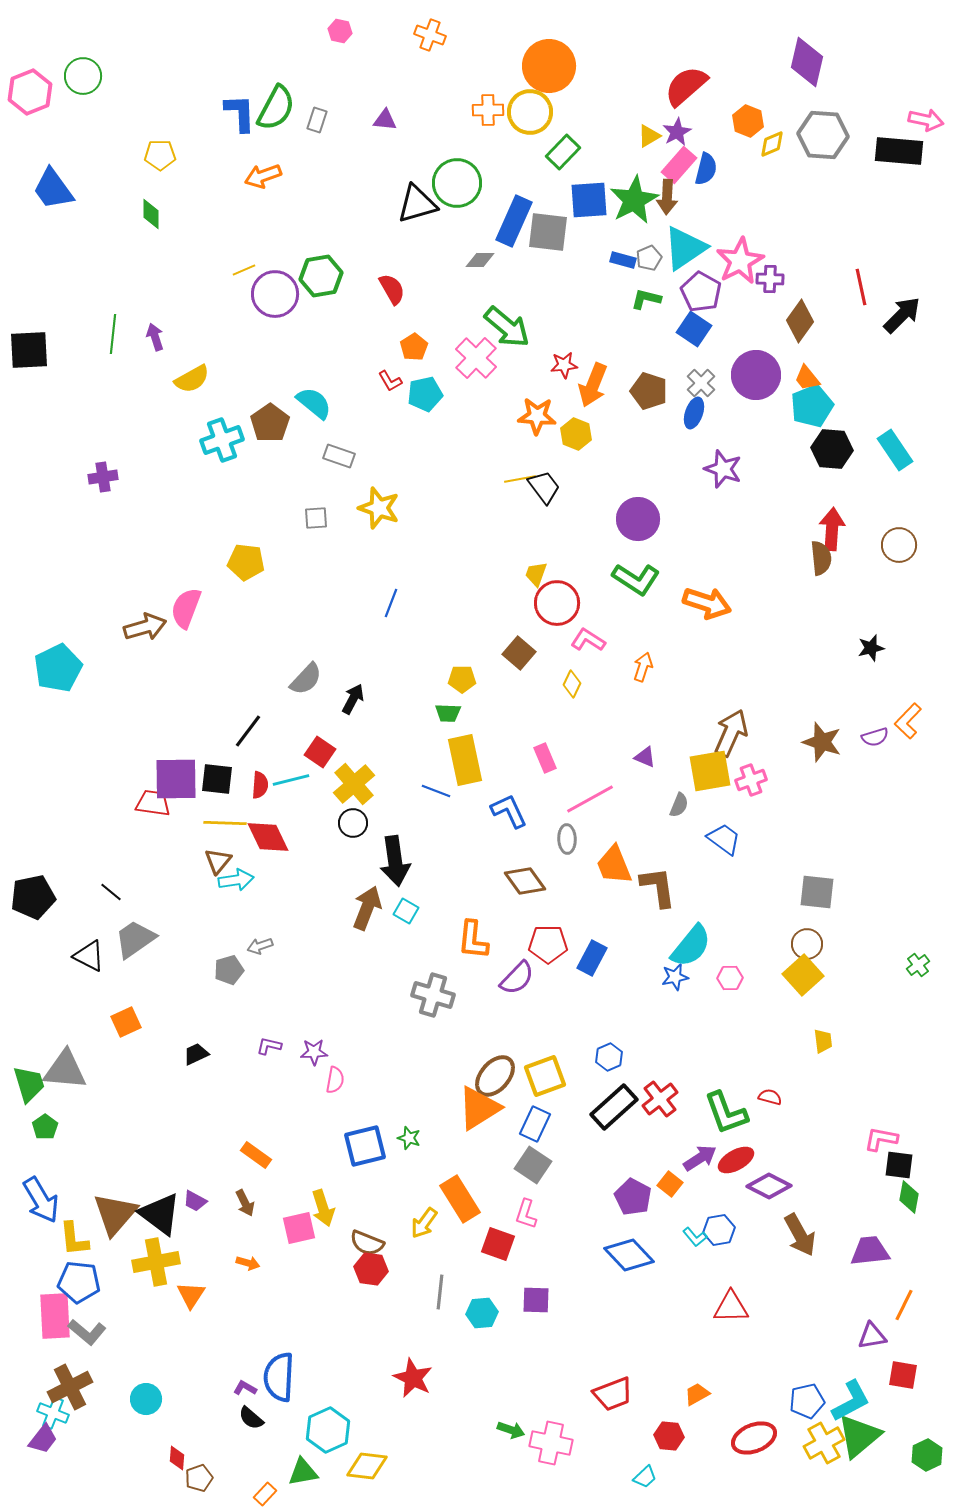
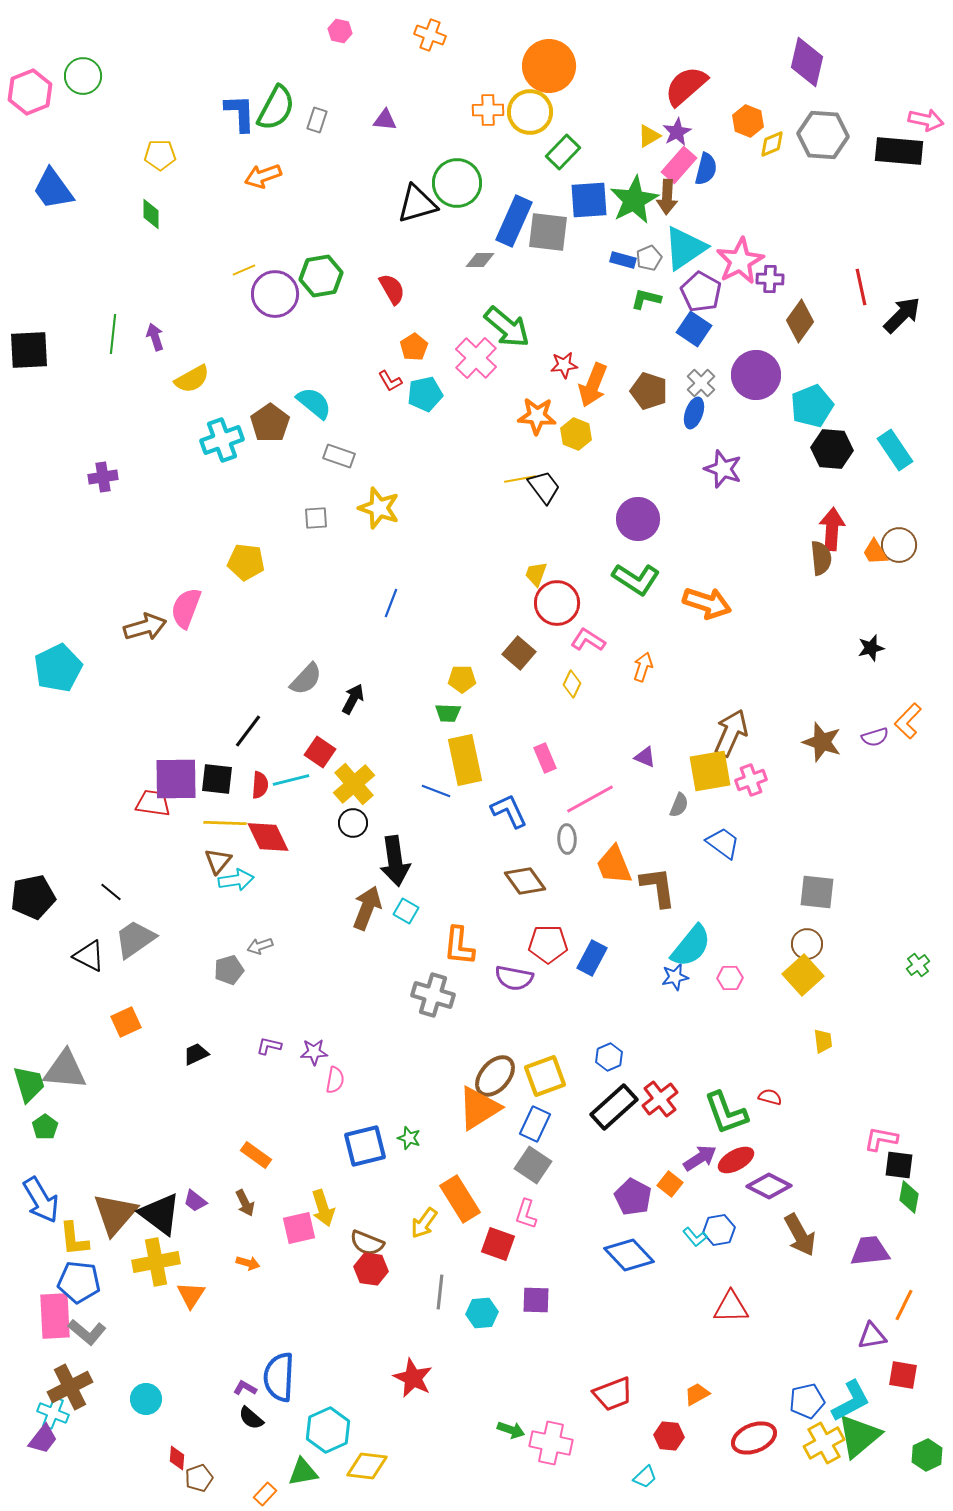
orange trapezoid at (807, 378): moved 68 px right, 174 px down; rotated 8 degrees clockwise
blue trapezoid at (724, 839): moved 1 px left, 4 px down
orange L-shape at (473, 940): moved 14 px left, 6 px down
purple semicircle at (517, 978): moved 3 px left; rotated 57 degrees clockwise
purple trapezoid at (195, 1201): rotated 10 degrees clockwise
